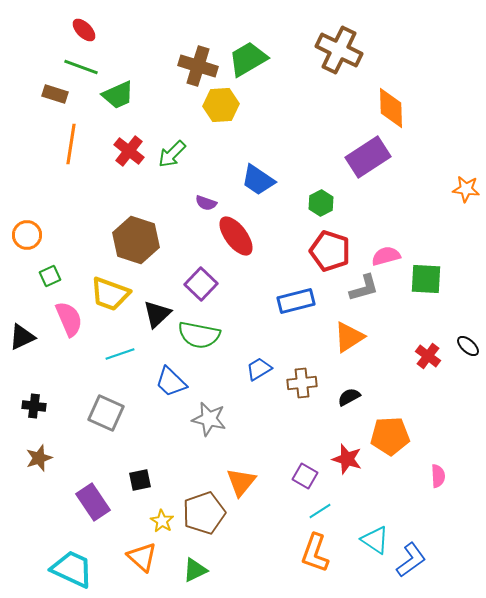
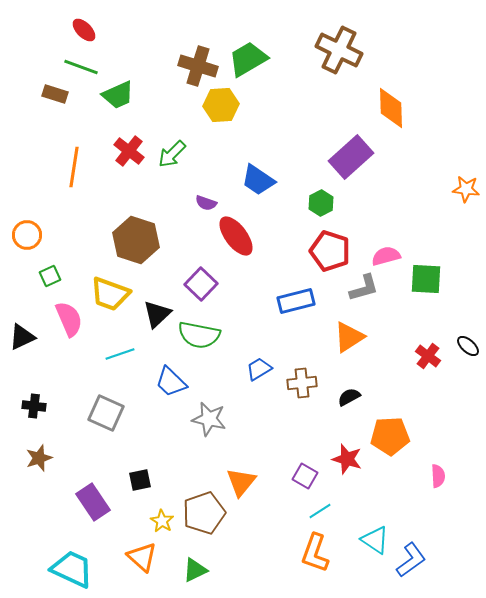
orange line at (71, 144): moved 3 px right, 23 px down
purple rectangle at (368, 157): moved 17 px left; rotated 9 degrees counterclockwise
